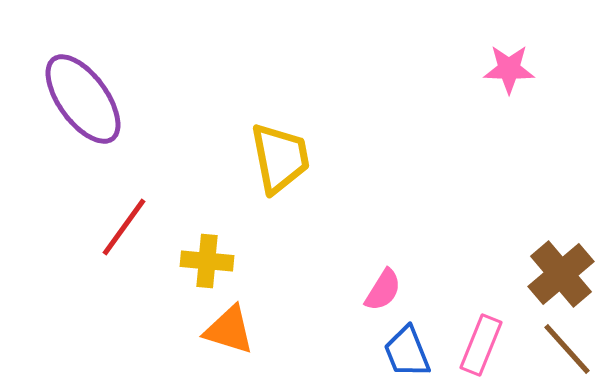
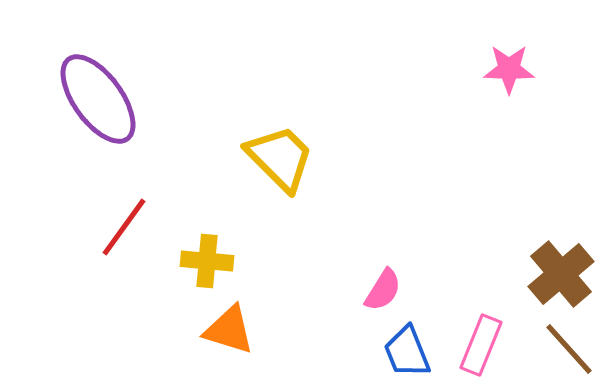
purple ellipse: moved 15 px right
yellow trapezoid: rotated 34 degrees counterclockwise
brown line: moved 2 px right
